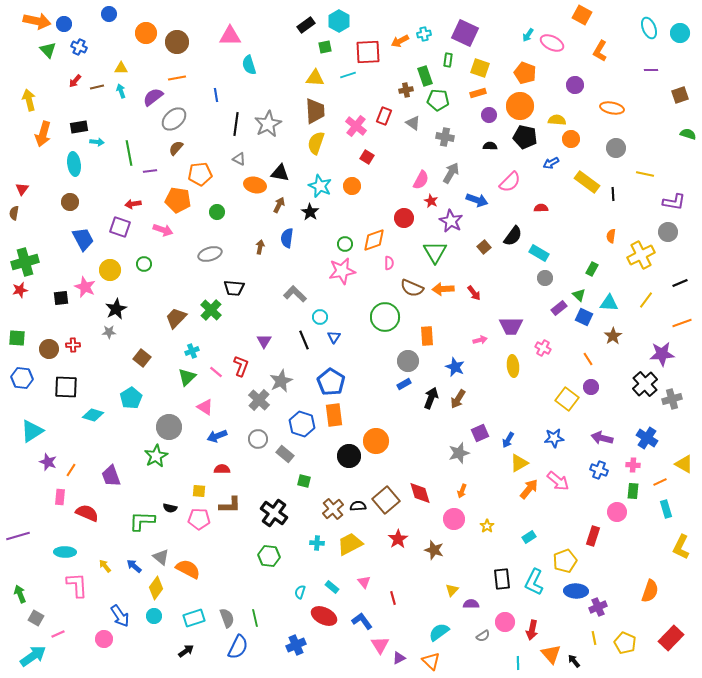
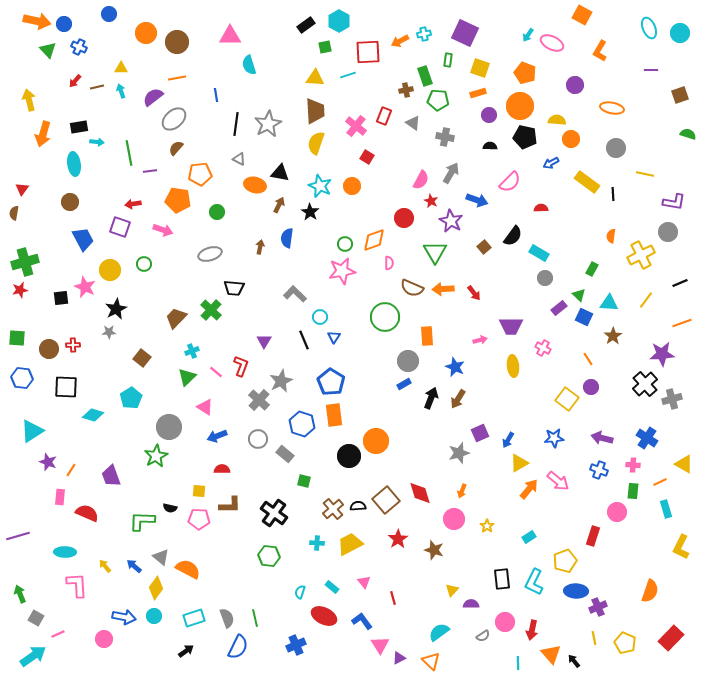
blue arrow at (120, 616): moved 4 px right, 1 px down; rotated 45 degrees counterclockwise
